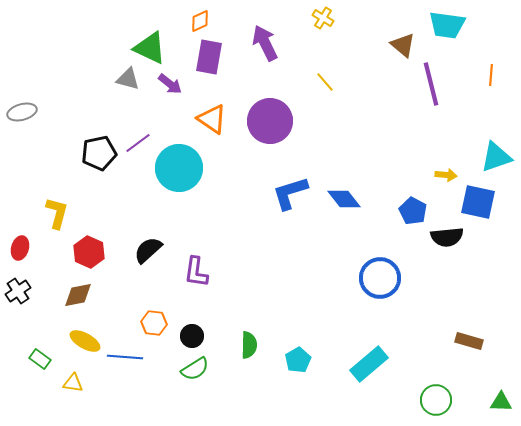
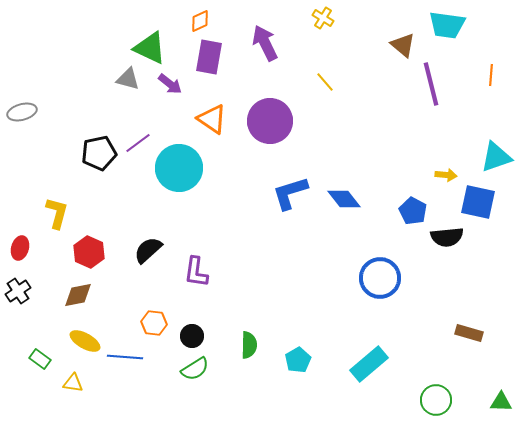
brown rectangle at (469, 341): moved 8 px up
